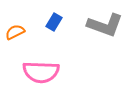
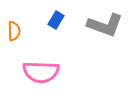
blue rectangle: moved 2 px right, 2 px up
orange semicircle: moved 1 px left, 1 px up; rotated 114 degrees clockwise
